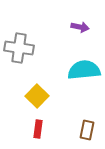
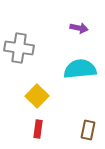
purple arrow: moved 1 px left, 1 px down
cyan semicircle: moved 4 px left, 1 px up
brown rectangle: moved 1 px right
